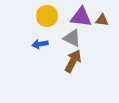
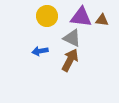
blue arrow: moved 7 px down
brown arrow: moved 3 px left, 1 px up
